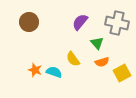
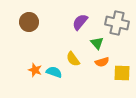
yellow square: rotated 30 degrees clockwise
